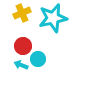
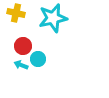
yellow cross: moved 6 px left; rotated 36 degrees clockwise
